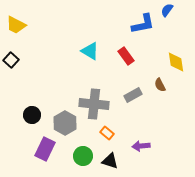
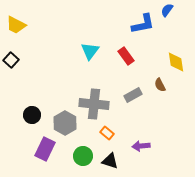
cyan triangle: rotated 36 degrees clockwise
